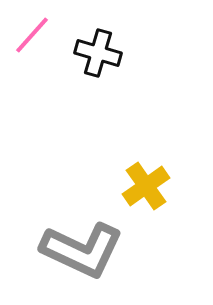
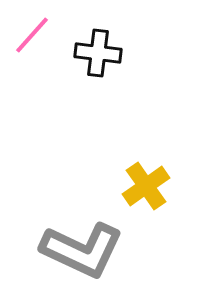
black cross: rotated 9 degrees counterclockwise
